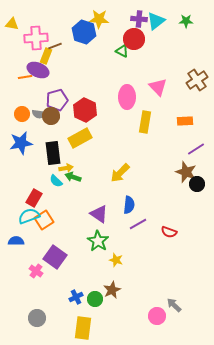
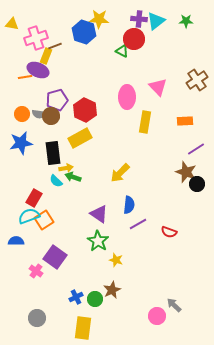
pink cross at (36, 38): rotated 15 degrees counterclockwise
